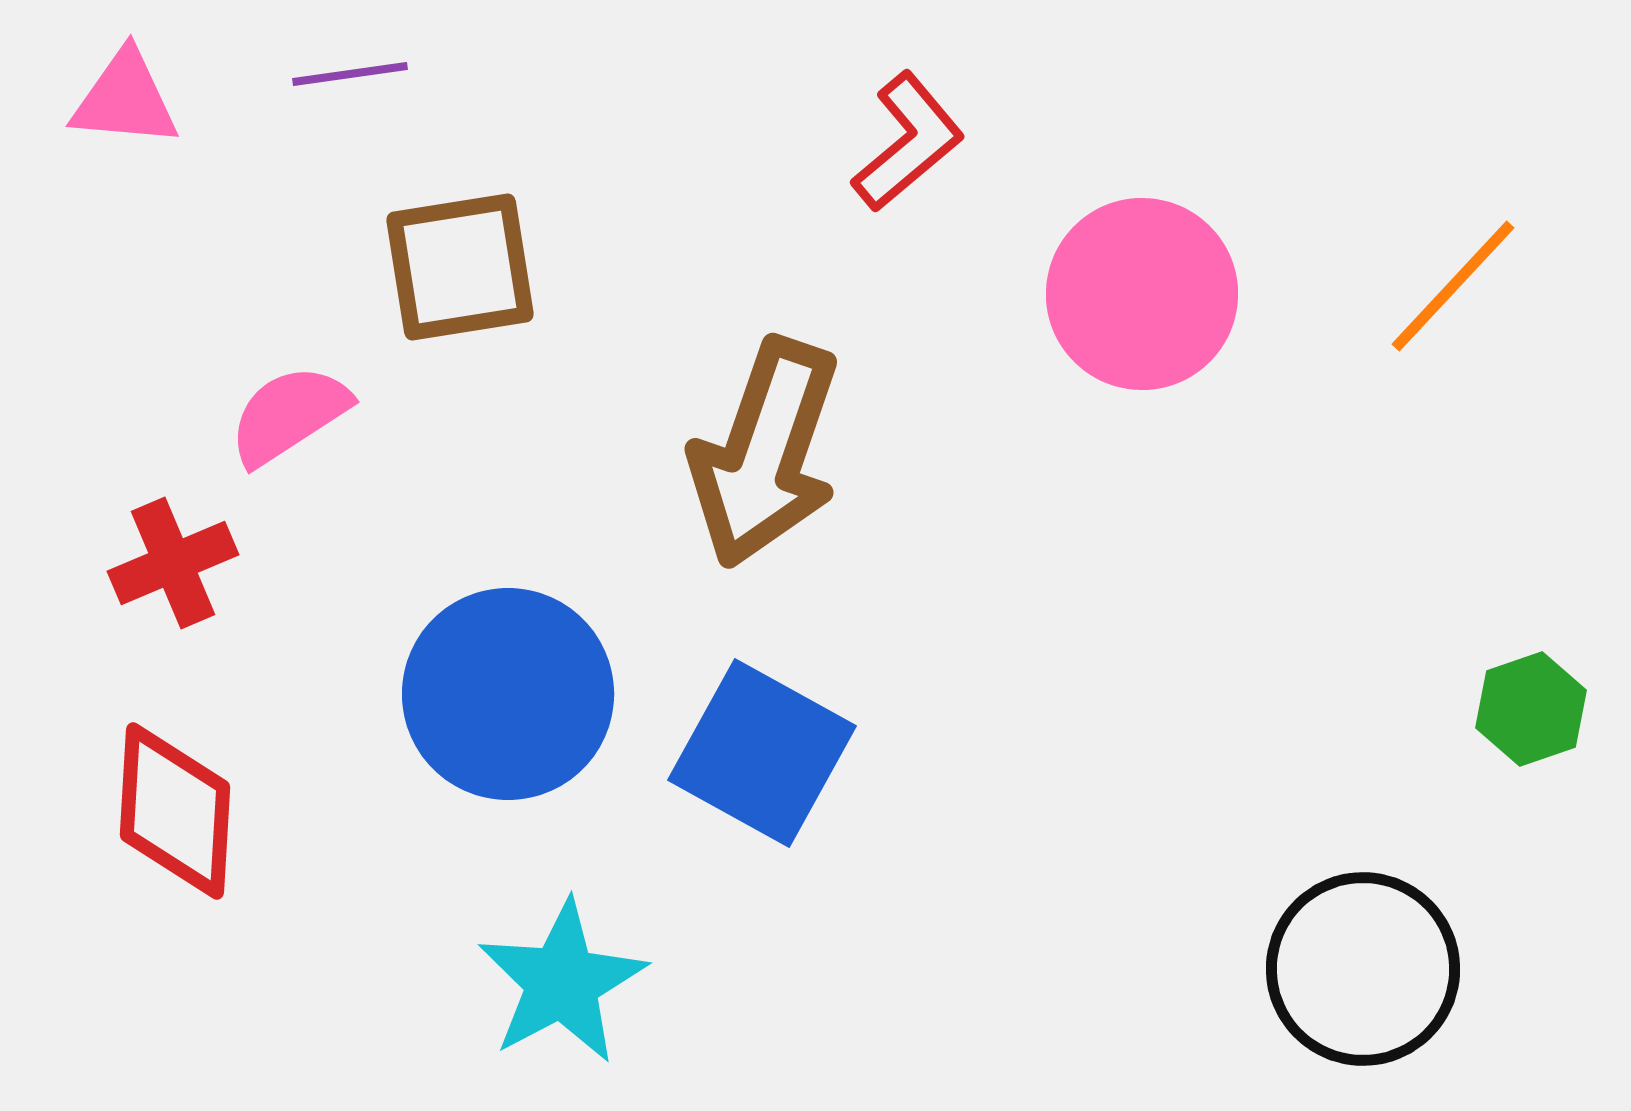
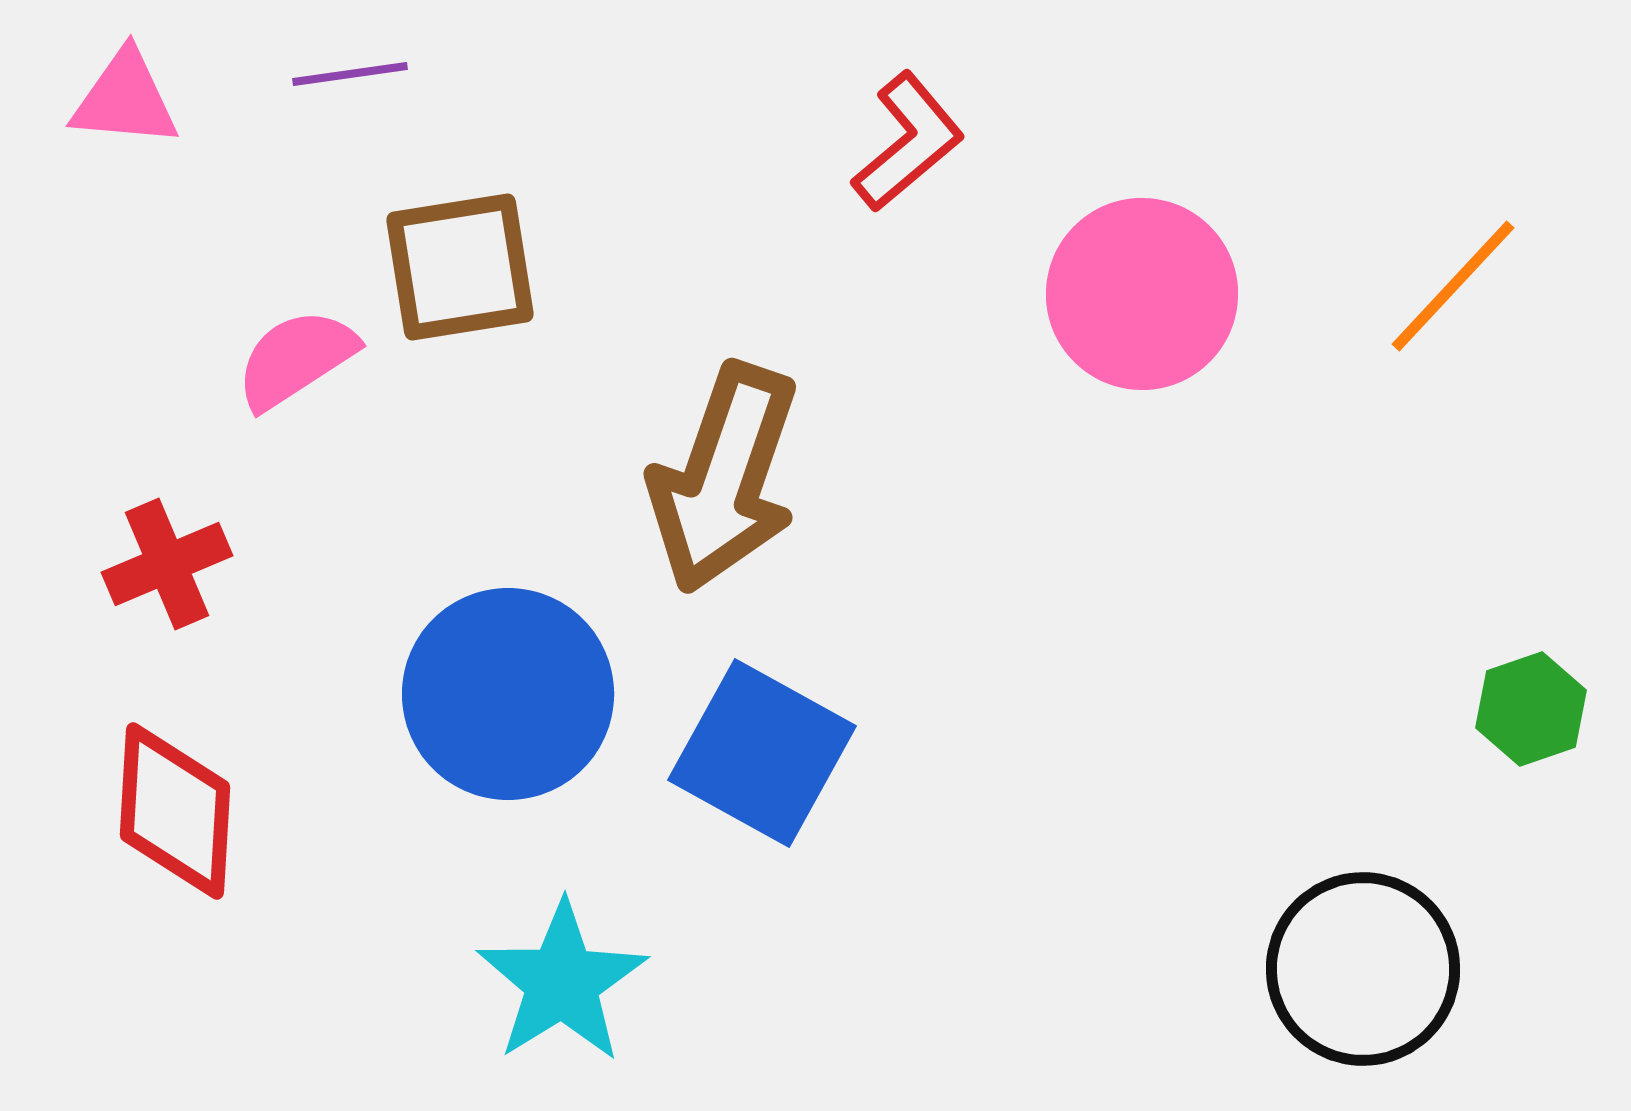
pink semicircle: moved 7 px right, 56 px up
brown arrow: moved 41 px left, 25 px down
red cross: moved 6 px left, 1 px down
cyan star: rotated 4 degrees counterclockwise
